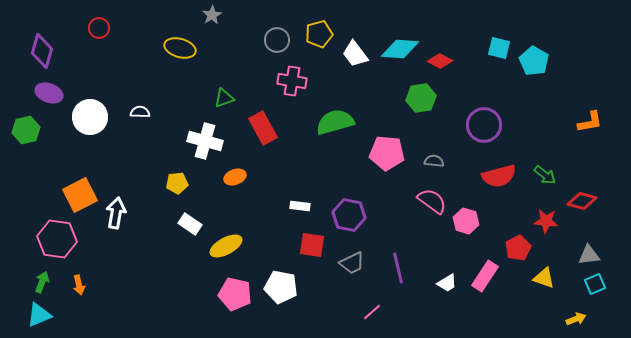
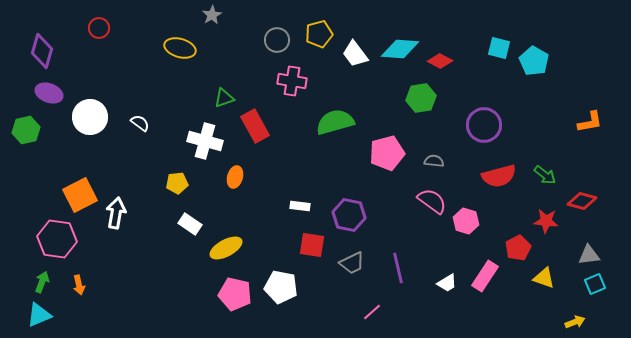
white semicircle at (140, 112): moved 11 px down; rotated 36 degrees clockwise
red rectangle at (263, 128): moved 8 px left, 2 px up
pink pentagon at (387, 153): rotated 20 degrees counterclockwise
orange ellipse at (235, 177): rotated 55 degrees counterclockwise
yellow ellipse at (226, 246): moved 2 px down
yellow arrow at (576, 319): moved 1 px left, 3 px down
